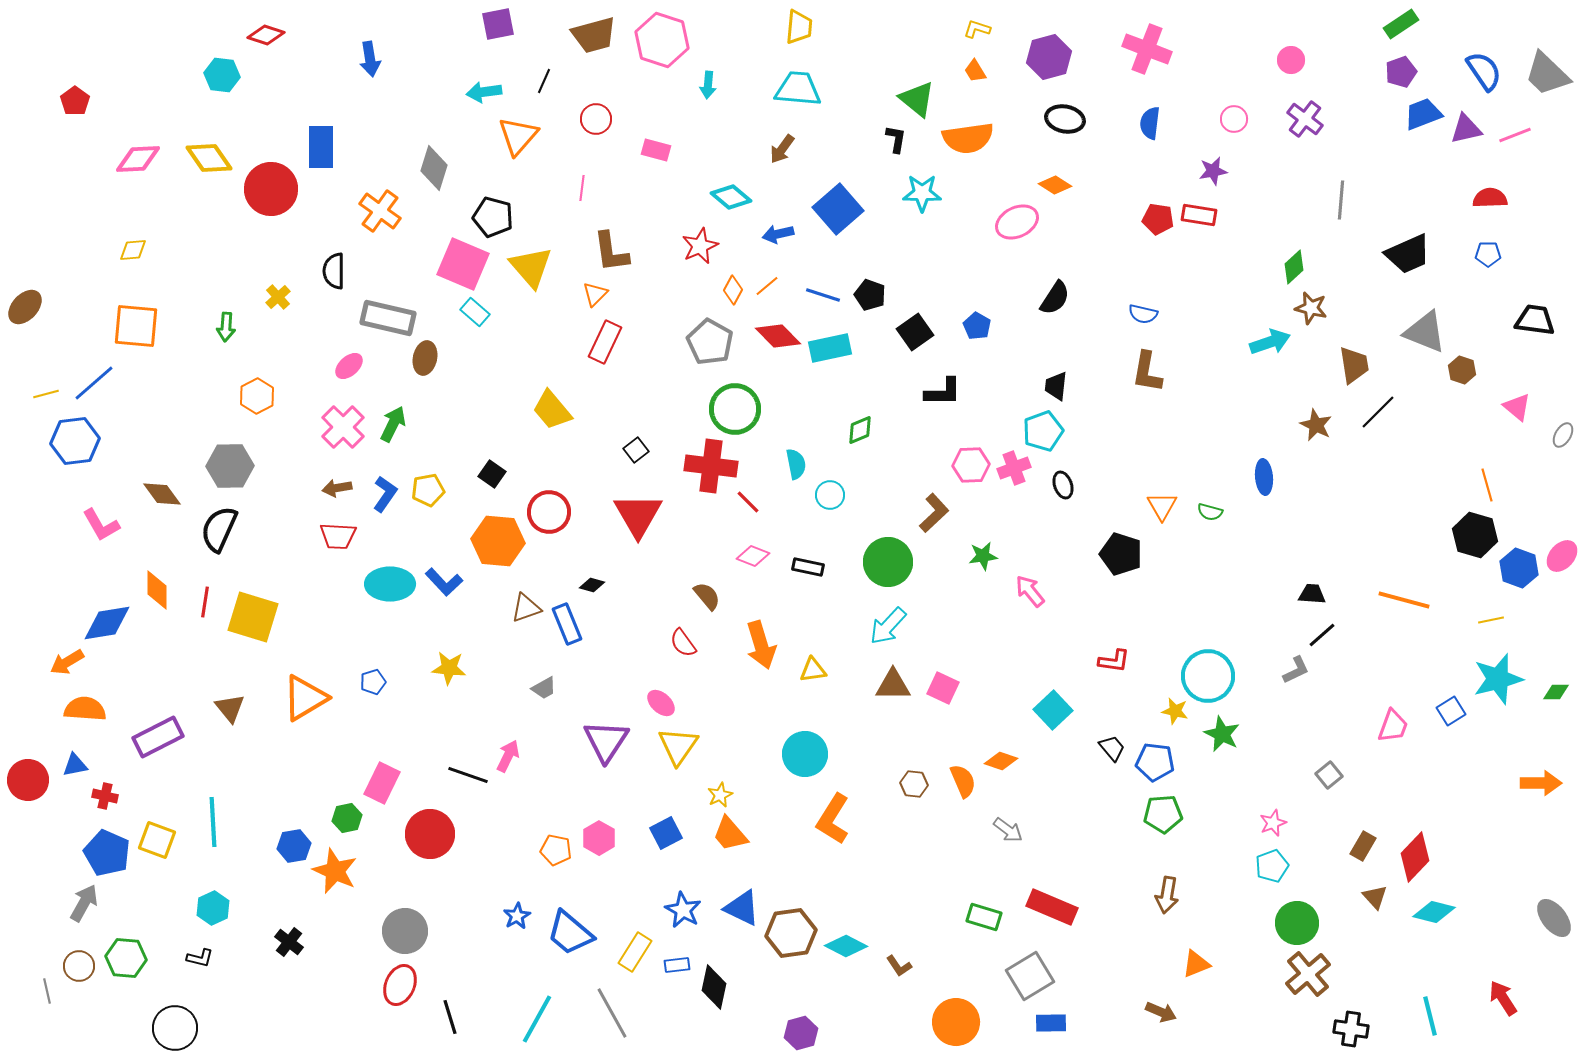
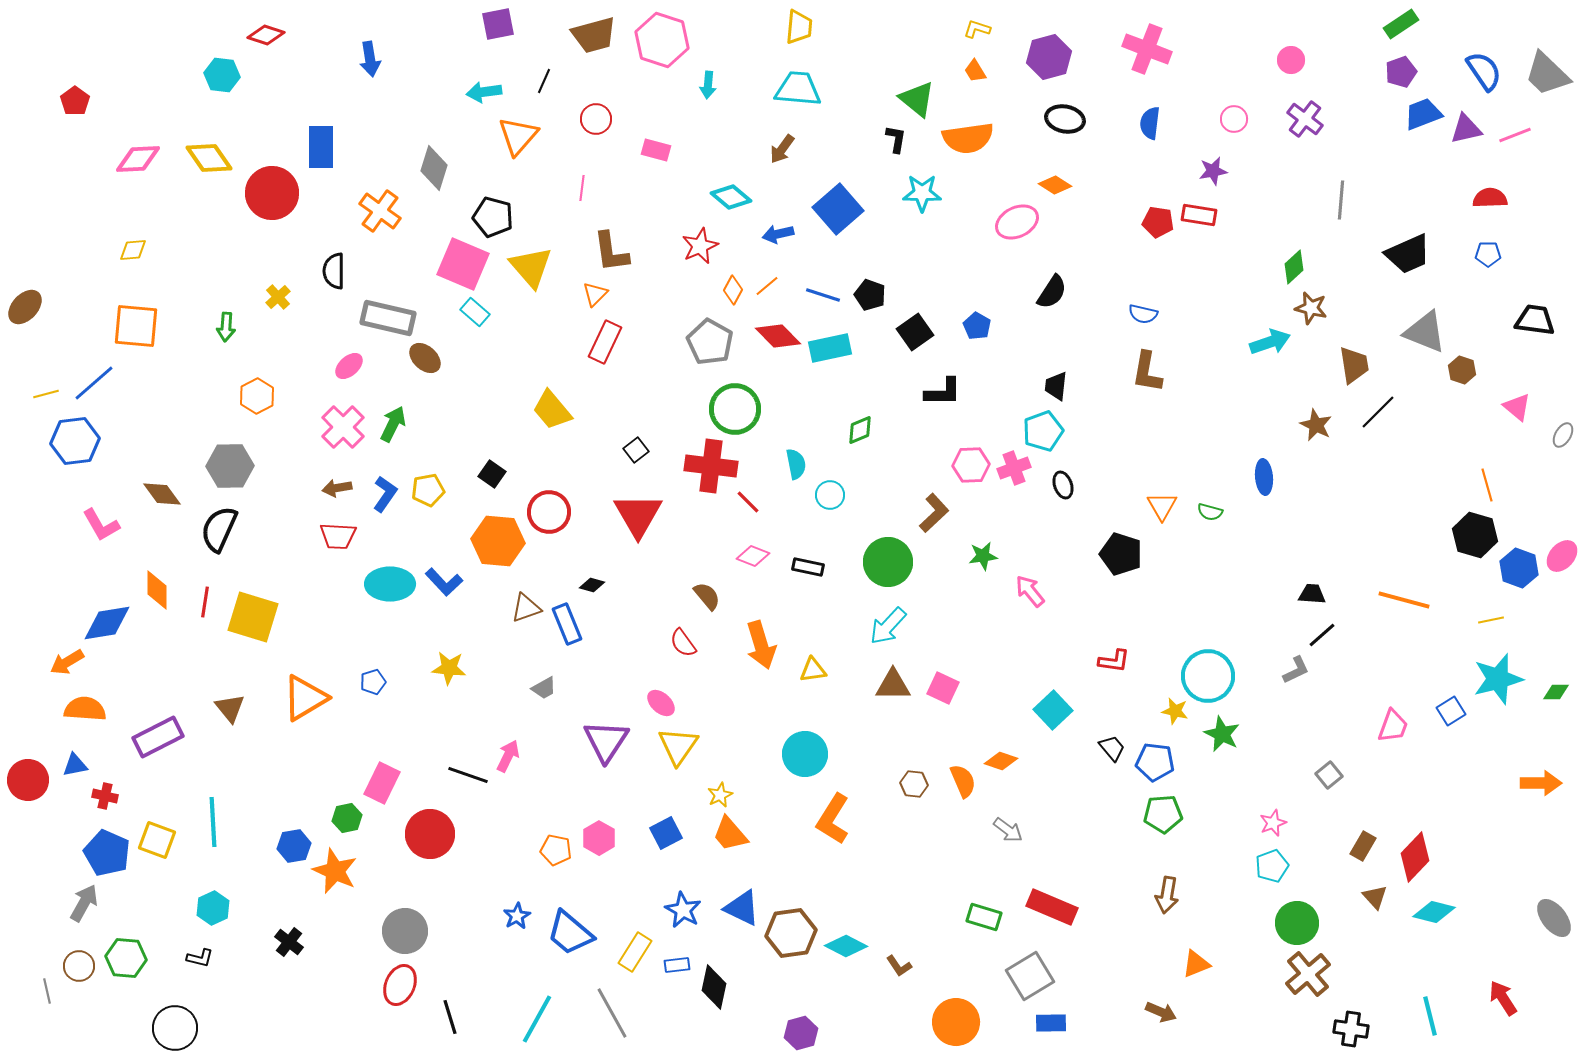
red circle at (271, 189): moved 1 px right, 4 px down
red pentagon at (1158, 219): moved 3 px down
black semicircle at (1055, 298): moved 3 px left, 6 px up
brown ellipse at (425, 358): rotated 60 degrees counterclockwise
